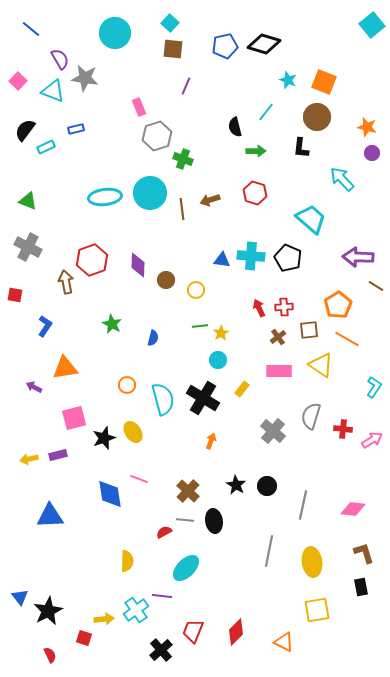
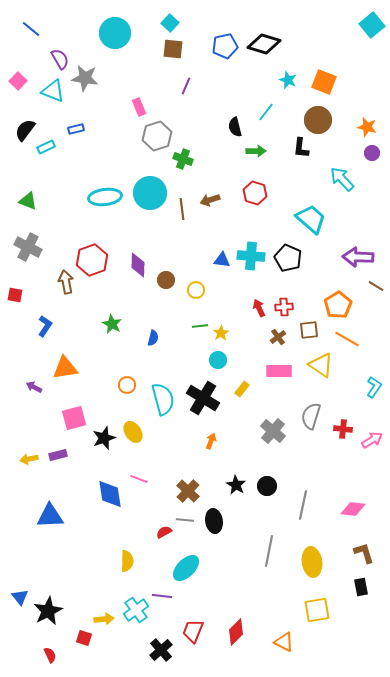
brown circle at (317, 117): moved 1 px right, 3 px down
